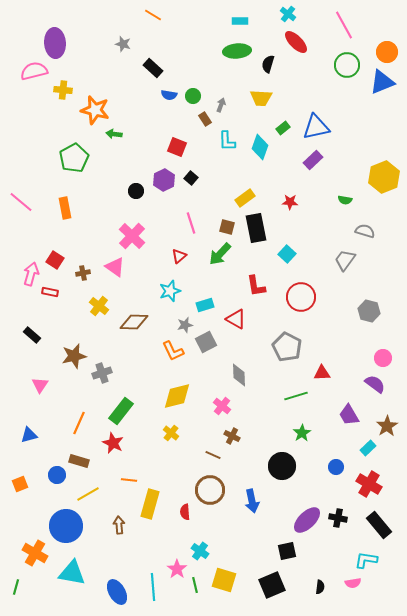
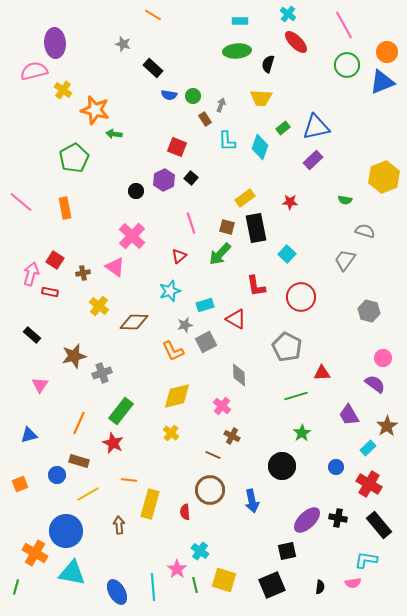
yellow cross at (63, 90): rotated 30 degrees clockwise
blue circle at (66, 526): moved 5 px down
